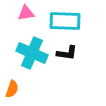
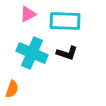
pink triangle: moved 2 px right, 1 px down; rotated 18 degrees counterclockwise
black L-shape: rotated 10 degrees clockwise
